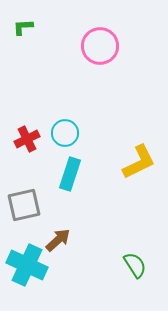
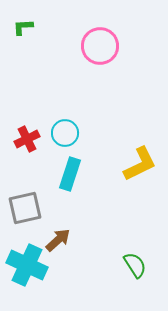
yellow L-shape: moved 1 px right, 2 px down
gray square: moved 1 px right, 3 px down
